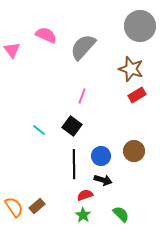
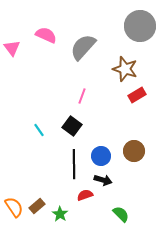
pink triangle: moved 2 px up
brown star: moved 6 px left
cyan line: rotated 16 degrees clockwise
green star: moved 23 px left, 1 px up
